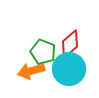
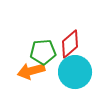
green pentagon: rotated 25 degrees counterclockwise
cyan circle: moved 6 px right, 3 px down
